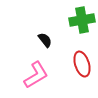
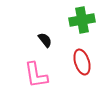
red ellipse: moved 2 px up
pink L-shape: rotated 112 degrees clockwise
